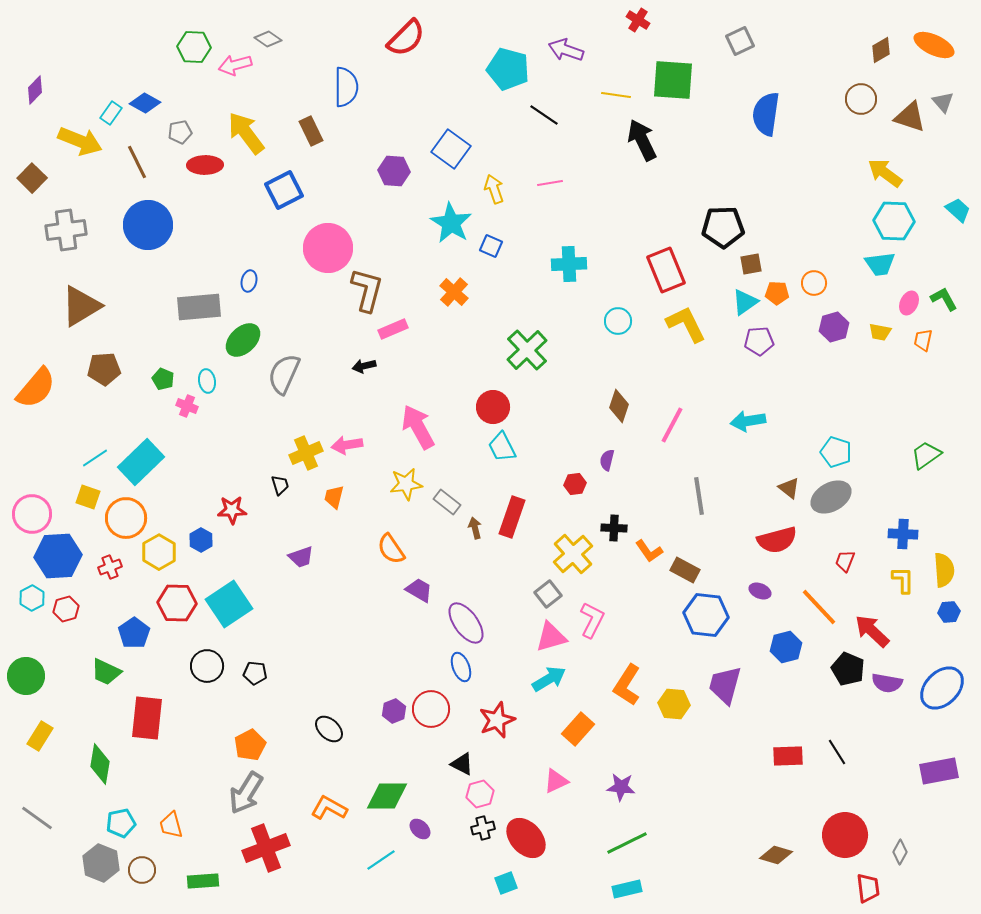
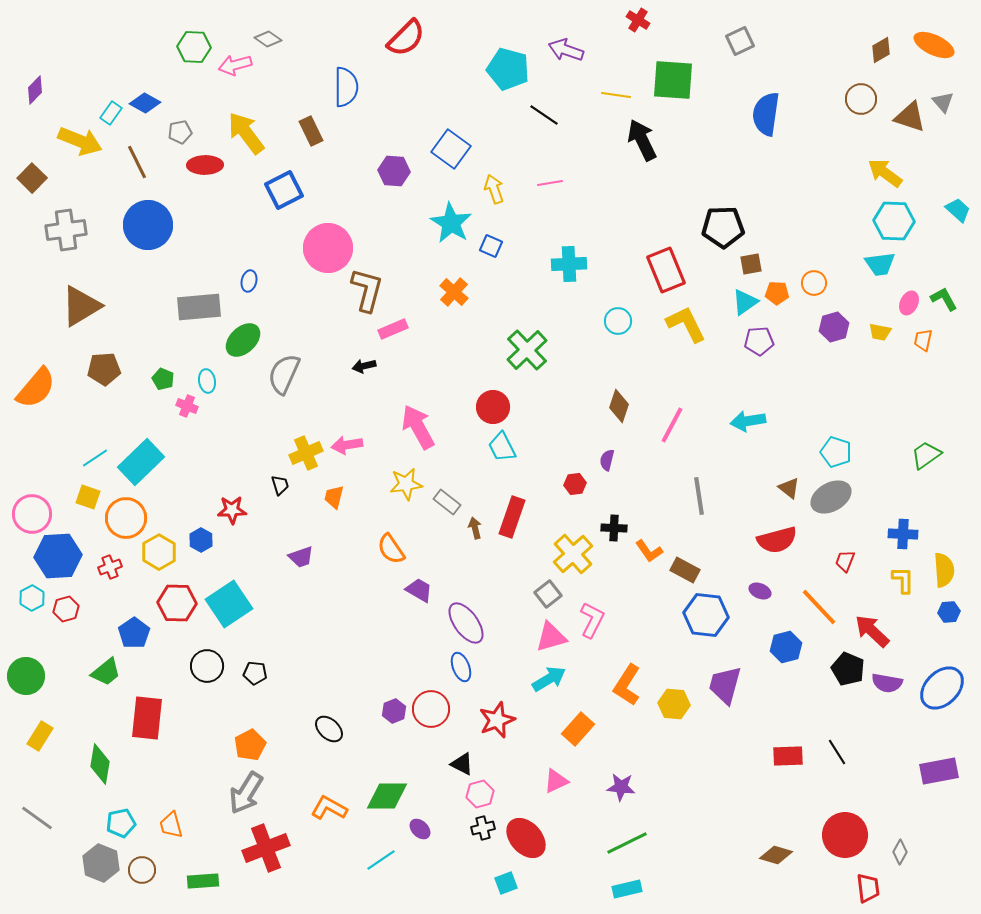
green trapezoid at (106, 672): rotated 64 degrees counterclockwise
